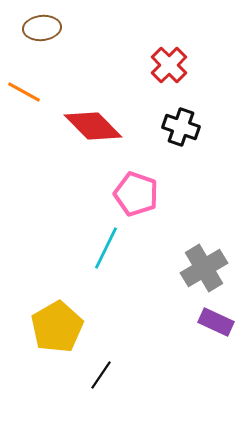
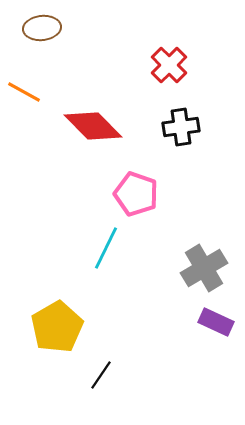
black cross: rotated 27 degrees counterclockwise
